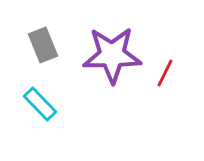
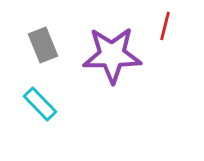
red line: moved 47 px up; rotated 12 degrees counterclockwise
